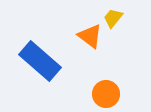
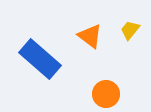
yellow trapezoid: moved 17 px right, 12 px down
blue rectangle: moved 2 px up
